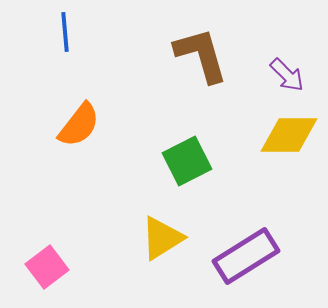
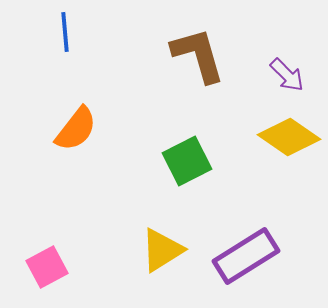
brown L-shape: moved 3 px left
orange semicircle: moved 3 px left, 4 px down
yellow diamond: moved 2 px down; rotated 34 degrees clockwise
yellow triangle: moved 12 px down
pink square: rotated 9 degrees clockwise
